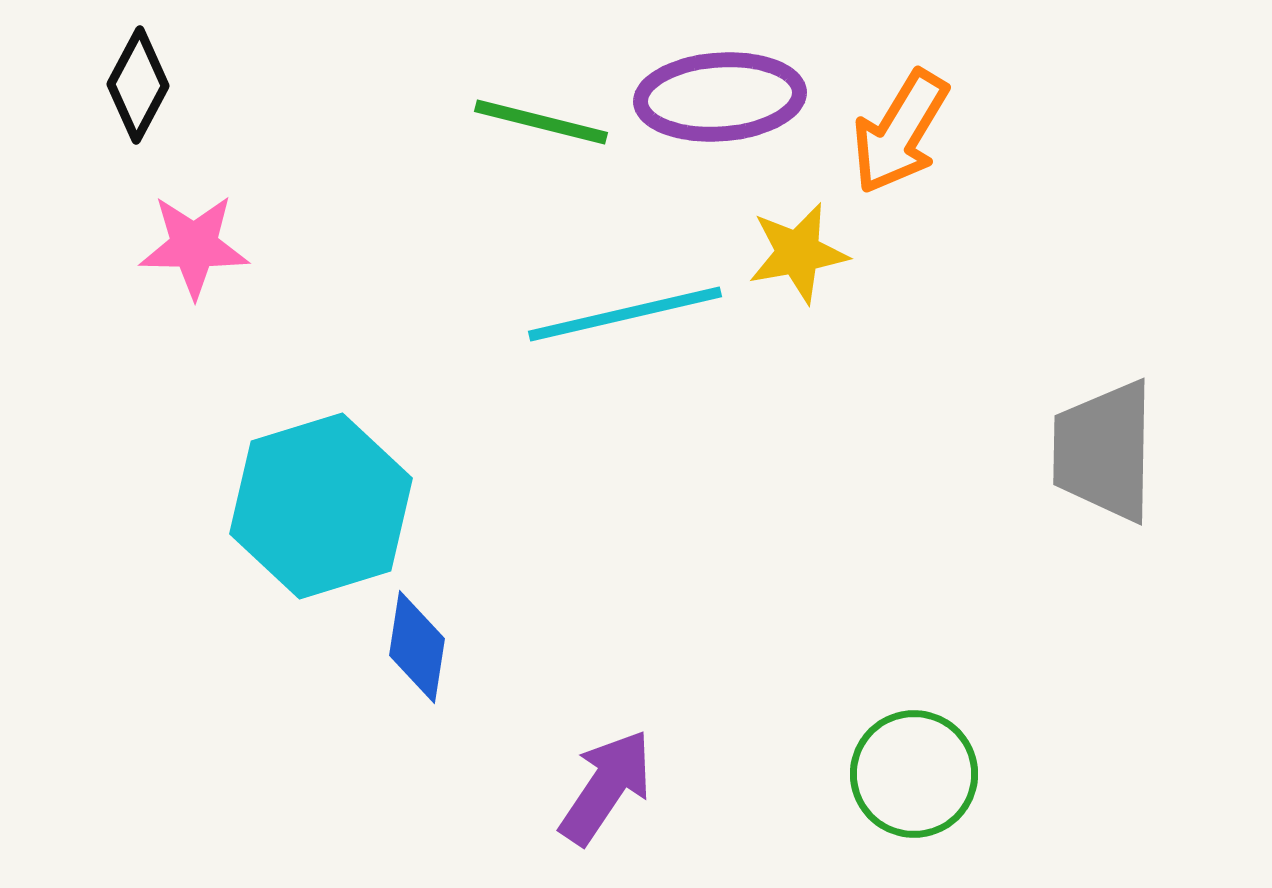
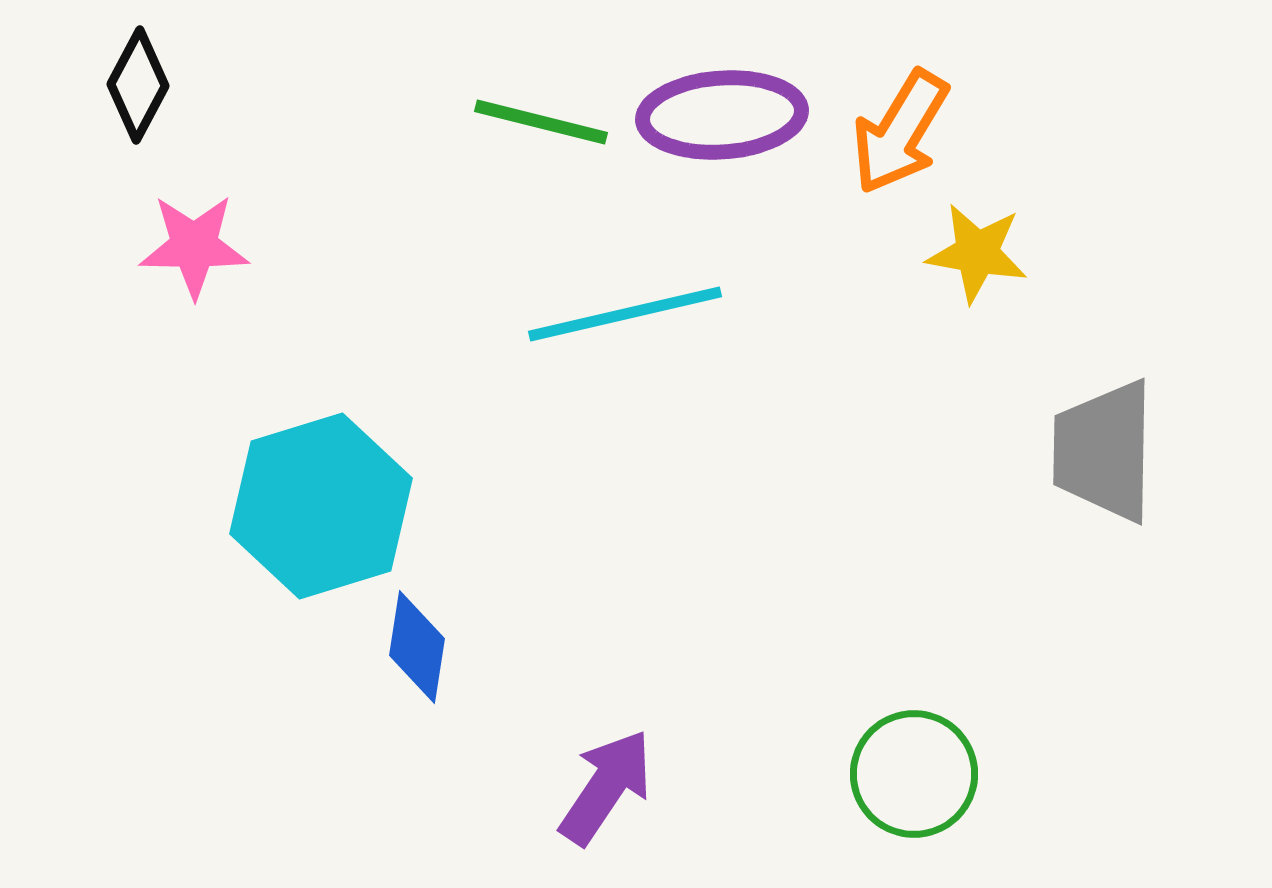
purple ellipse: moved 2 px right, 18 px down
yellow star: moved 179 px right; rotated 20 degrees clockwise
